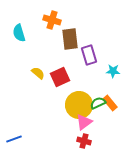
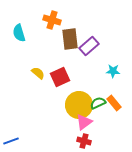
purple rectangle: moved 9 px up; rotated 66 degrees clockwise
orange rectangle: moved 4 px right
blue line: moved 3 px left, 2 px down
